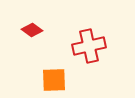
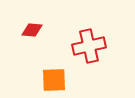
red diamond: rotated 30 degrees counterclockwise
